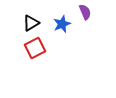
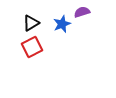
purple semicircle: moved 3 px left; rotated 84 degrees counterclockwise
red square: moved 3 px left, 1 px up
